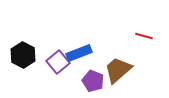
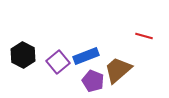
blue rectangle: moved 7 px right, 3 px down
